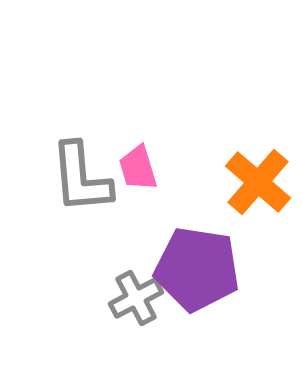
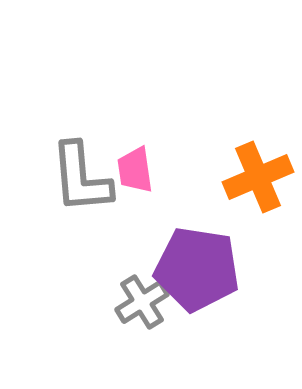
pink trapezoid: moved 3 px left, 2 px down; rotated 9 degrees clockwise
orange cross: moved 5 px up; rotated 26 degrees clockwise
gray cross: moved 6 px right, 4 px down; rotated 4 degrees counterclockwise
